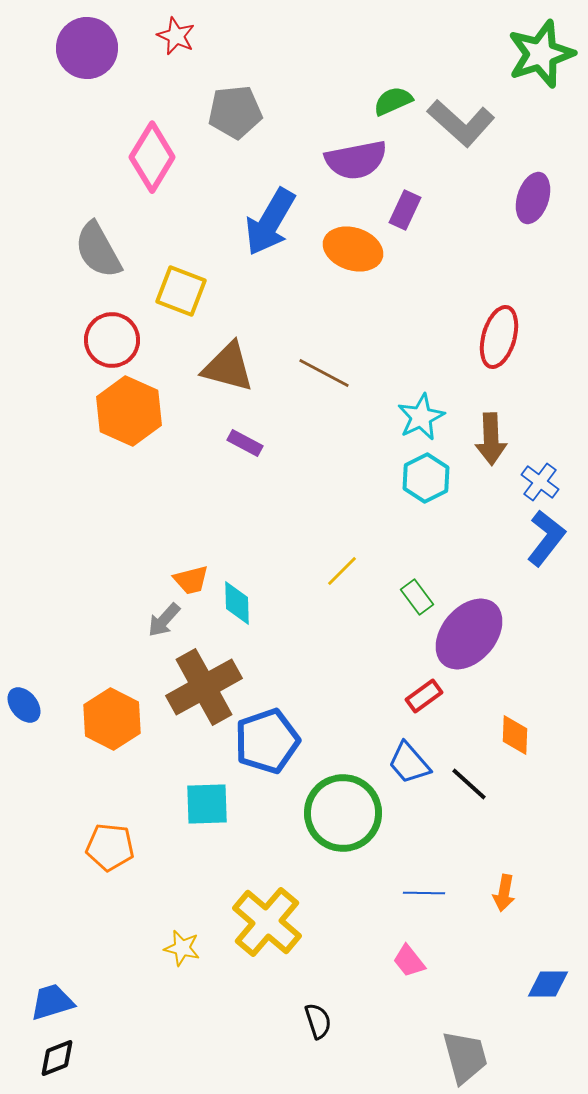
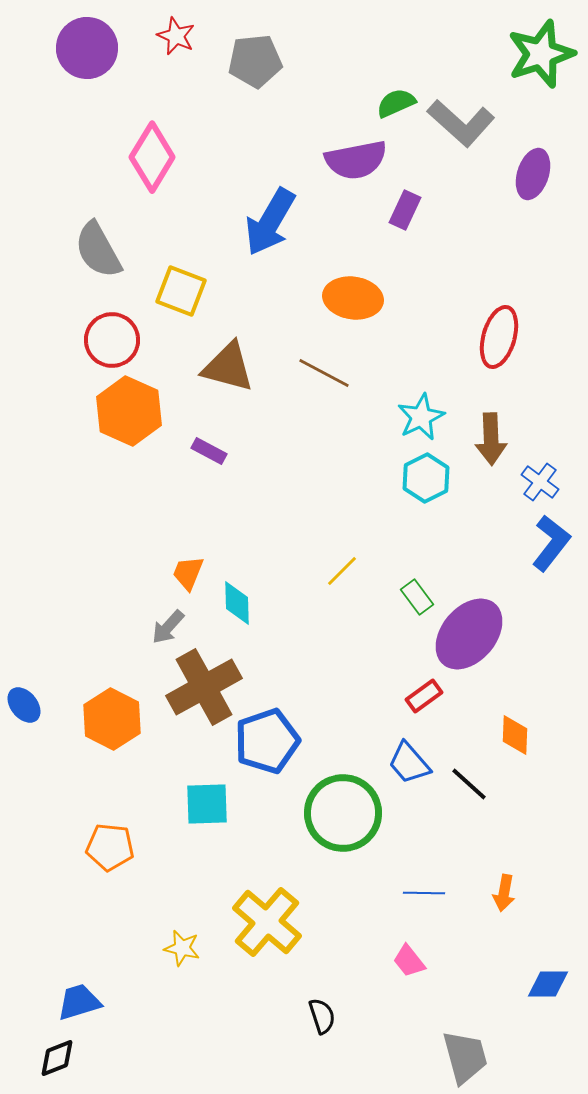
green semicircle at (393, 101): moved 3 px right, 2 px down
gray pentagon at (235, 112): moved 20 px right, 51 px up
purple ellipse at (533, 198): moved 24 px up
orange ellipse at (353, 249): moved 49 px down; rotated 10 degrees counterclockwise
purple rectangle at (245, 443): moved 36 px left, 8 px down
blue L-shape at (546, 538): moved 5 px right, 5 px down
orange trapezoid at (191, 580): moved 3 px left, 7 px up; rotated 126 degrees clockwise
gray arrow at (164, 620): moved 4 px right, 7 px down
blue trapezoid at (52, 1002): moved 27 px right
black semicircle at (318, 1021): moved 4 px right, 5 px up
